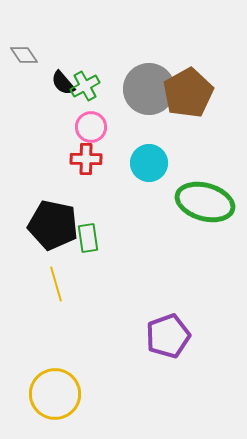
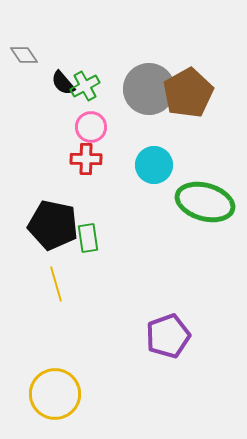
cyan circle: moved 5 px right, 2 px down
